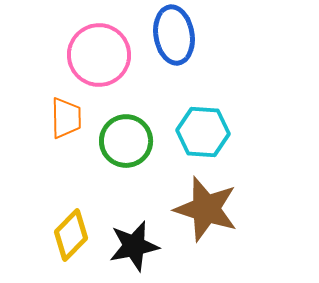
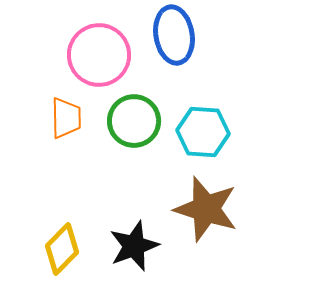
green circle: moved 8 px right, 20 px up
yellow diamond: moved 9 px left, 14 px down
black star: rotated 9 degrees counterclockwise
